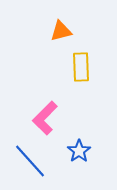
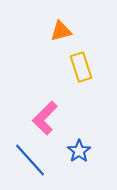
yellow rectangle: rotated 16 degrees counterclockwise
blue line: moved 1 px up
